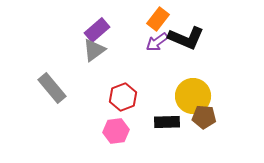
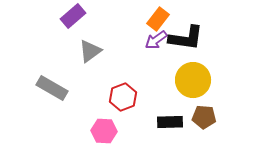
purple rectangle: moved 24 px left, 14 px up
black L-shape: rotated 15 degrees counterclockwise
purple arrow: moved 1 px left, 2 px up
gray triangle: moved 4 px left, 1 px down
gray rectangle: rotated 20 degrees counterclockwise
yellow circle: moved 16 px up
black rectangle: moved 3 px right
pink hexagon: moved 12 px left; rotated 10 degrees clockwise
